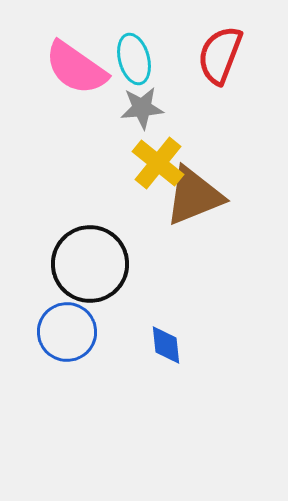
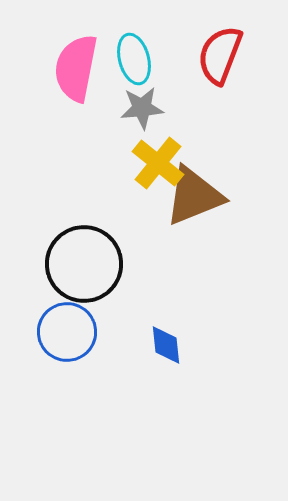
pink semicircle: rotated 66 degrees clockwise
black circle: moved 6 px left
